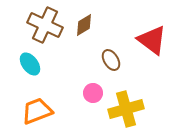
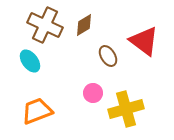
red triangle: moved 8 px left, 1 px down
brown ellipse: moved 3 px left, 4 px up
cyan ellipse: moved 3 px up
